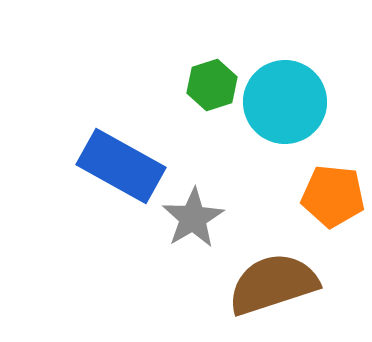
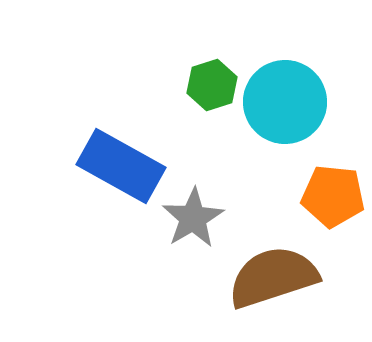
brown semicircle: moved 7 px up
